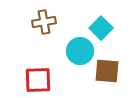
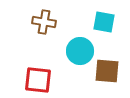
brown cross: rotated 20 degrees clockwise
cyan square: moved 3 px right, 6 px up; rotated 35 degrees counterclockwise
red square: rotated 8 degrees clockwise
